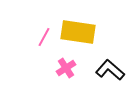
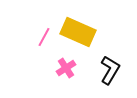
yellow rectangle: rotated 16 degrees clockwise
black L-shape: rotated 80 degrees clockwise
